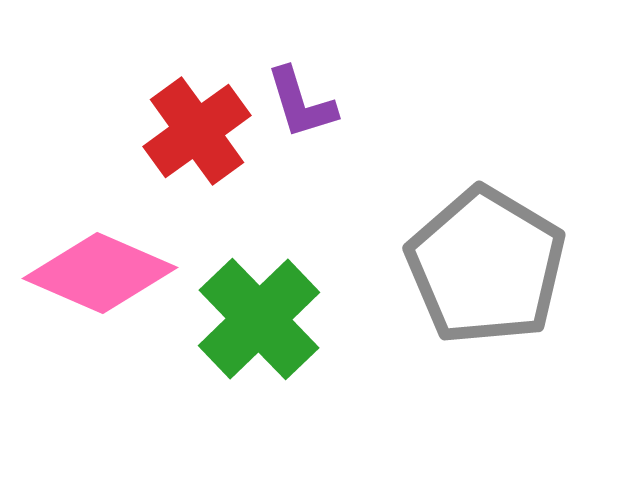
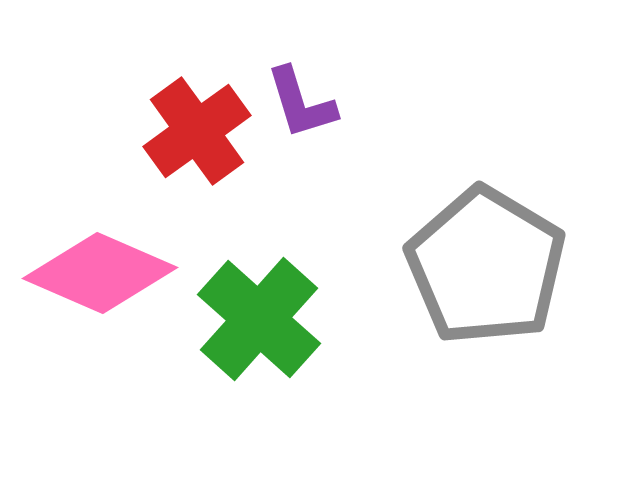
green cross: rotated 4 degrees counterclockwise
